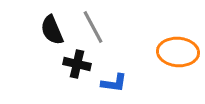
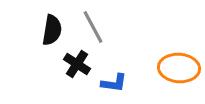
black semicircle: rotated 148 degrees counterclockwise
orange ellipse: moved 1 px right, 16 px down
black cross: rotated 20 degrees clockwise
